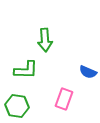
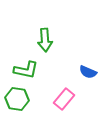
green L-shape: rotated 10 degrees clockwise
pink rectangle: rotated 20 degrees clockwise
green hexagon: moved 7 px up
